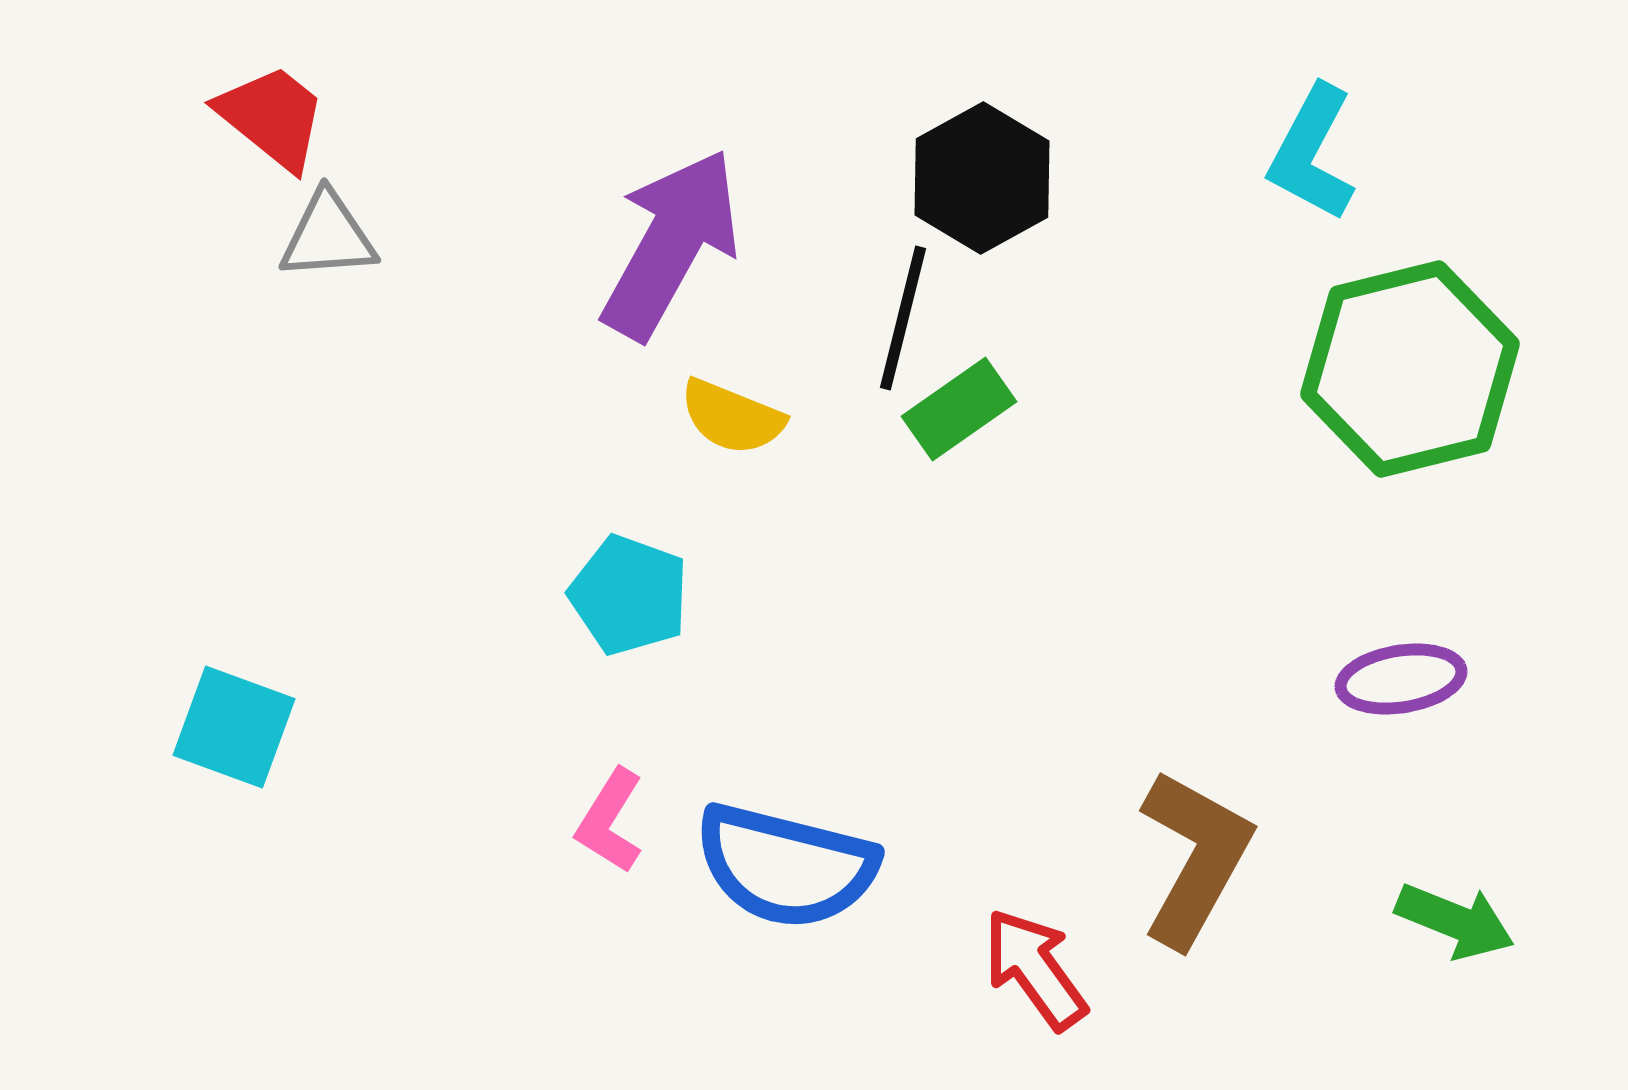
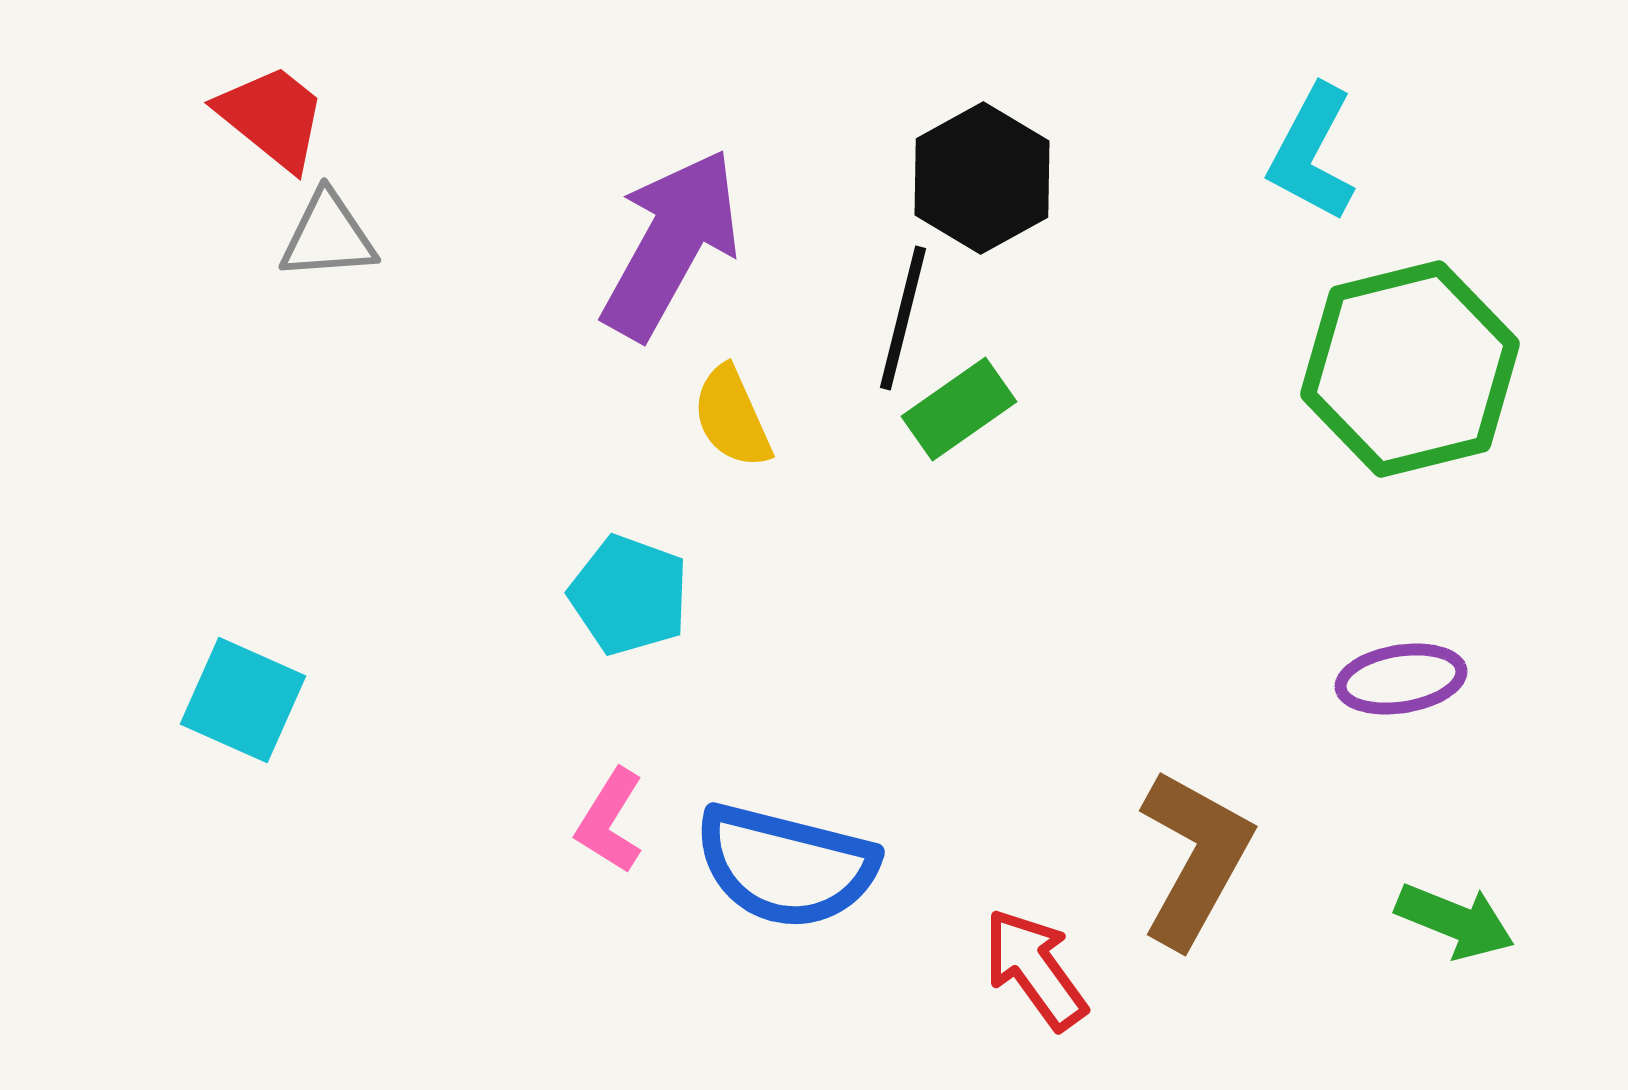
yellow semicircle: rotated 44 degrees clockwise
cyan square: moved 9 px right, 27 px up; rotated 4 degrees clockwise
